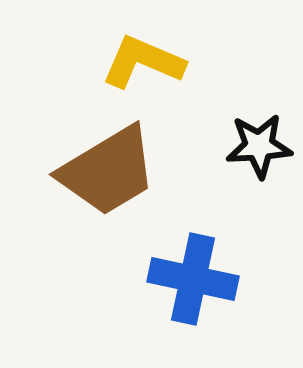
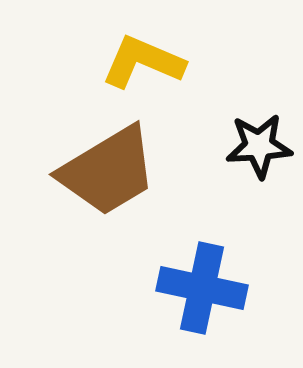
blue cross: moved 9 px right, 9 px down
